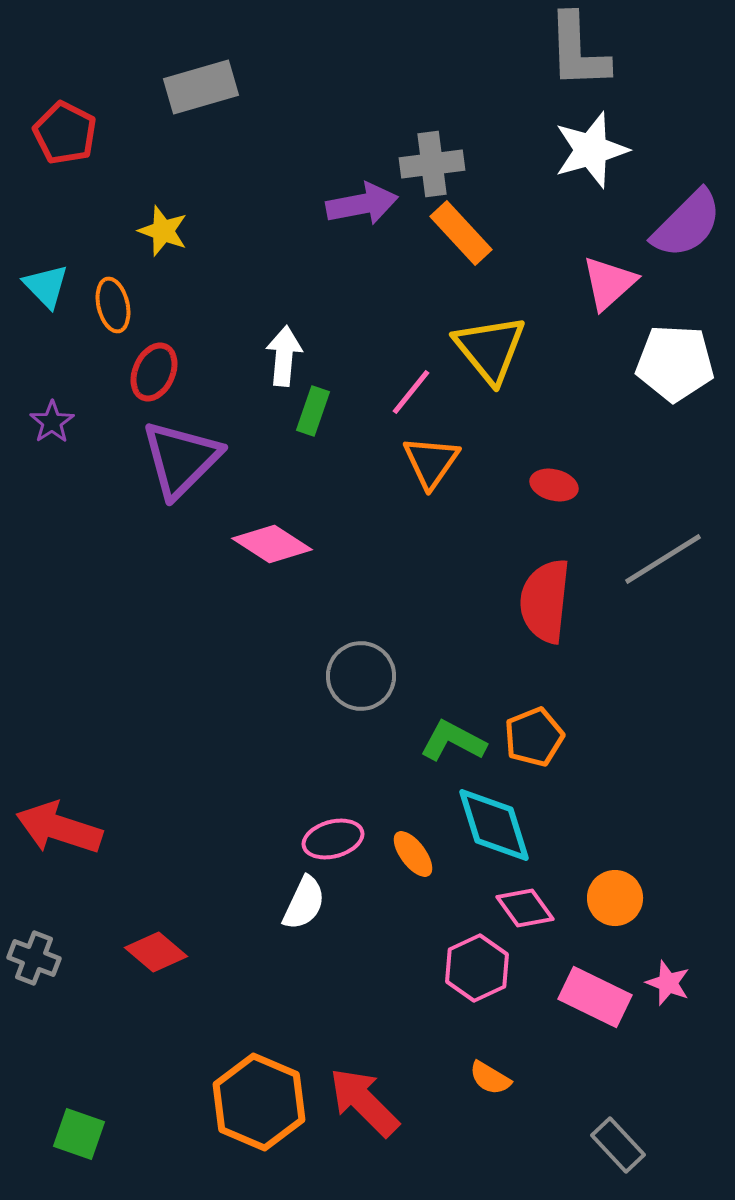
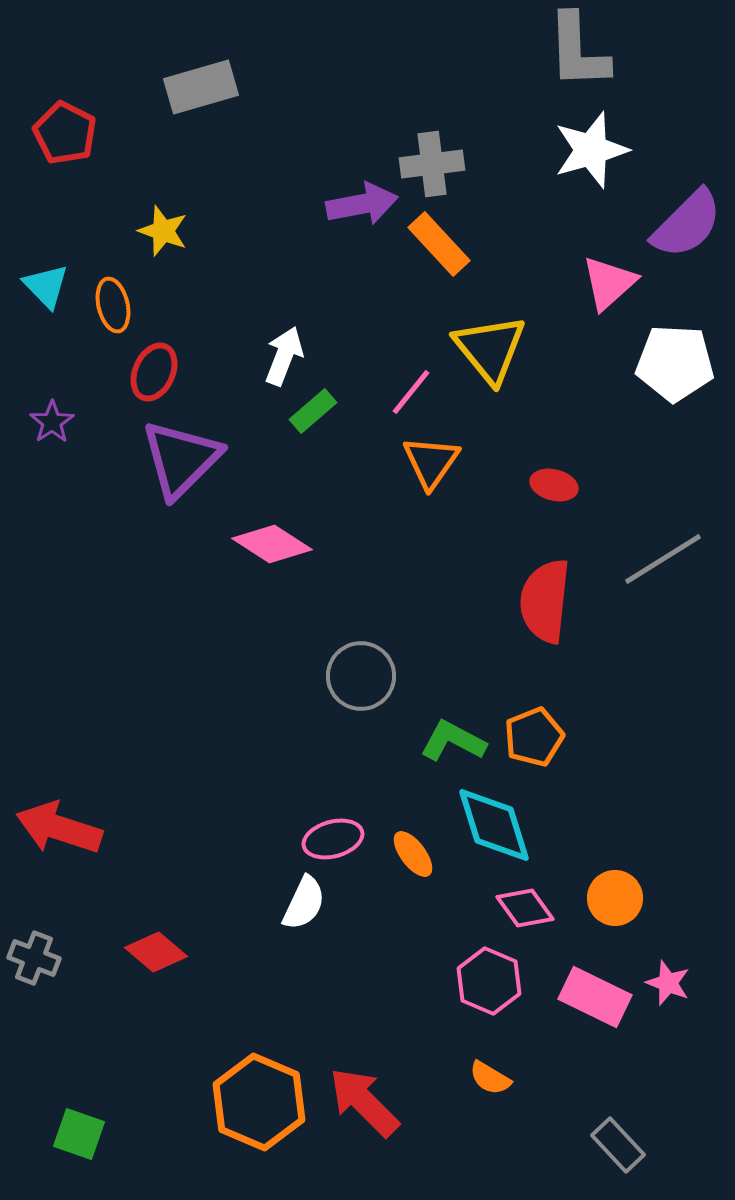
orange rectangle at (461, 233): moved 22 px left, 11 px down
white arrow at (284, 356): rotated 16 degrees clockwise
green rectangle at (313, 411): rotated 30 degrees clockwise
pink hexagon at (477, 968): moved 12 px right, 13 px down; rotated 12 degrees counterclockwise
